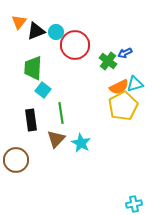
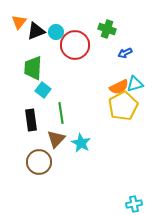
green cross: moved 1 px left, 32 px up; rotated 18 degrees counterclockwise
brown circle: moved 23 px right, 2 px down
